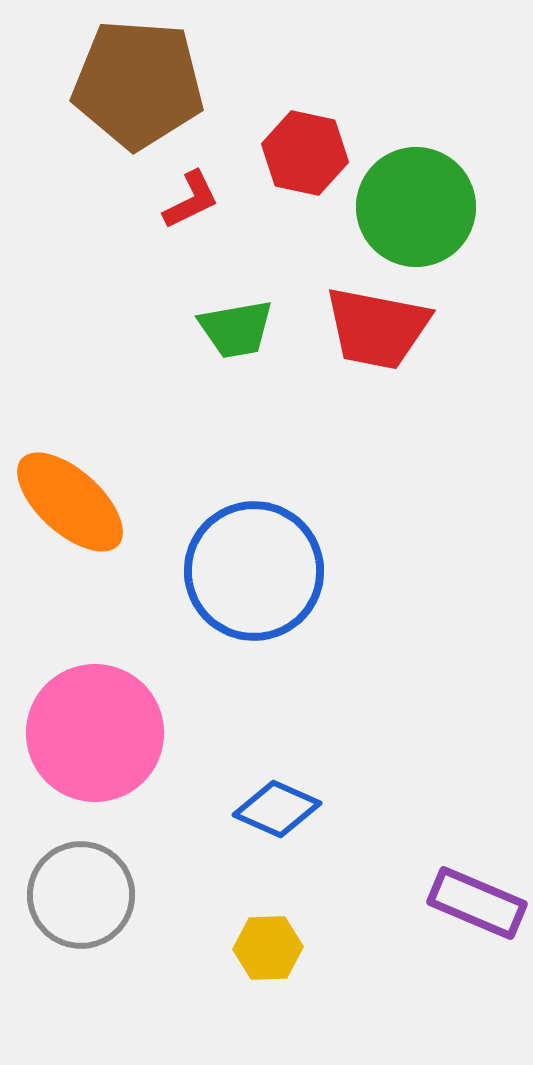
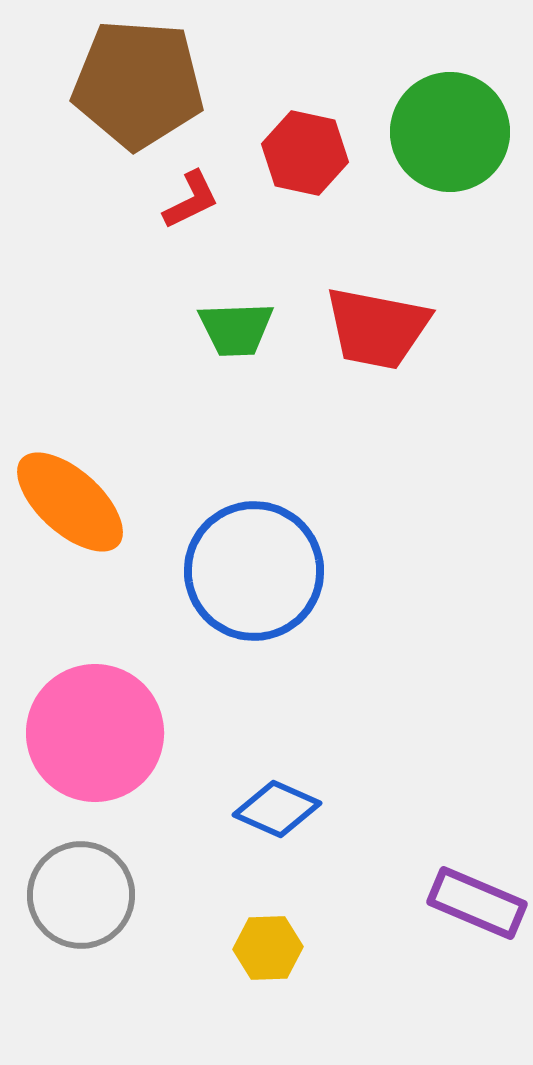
green circle: moved 34 px right, 75 px up
green trapezoid: rotated 8 degrees clockwise
